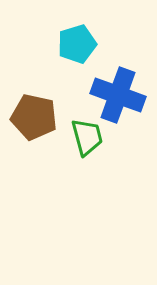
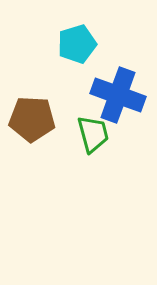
brown pentagon: moved 2 px left, 2 px down; rotated 9 degrees counterclockwise
green trapezoid: moved 6 px right, 3 px up
